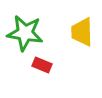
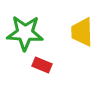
green star: rotated 6 degrees counterclockwise
